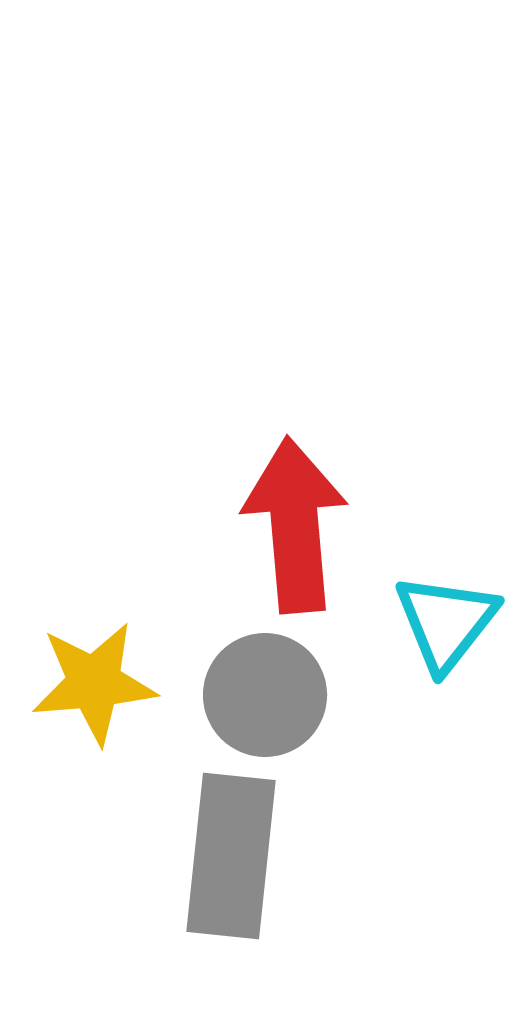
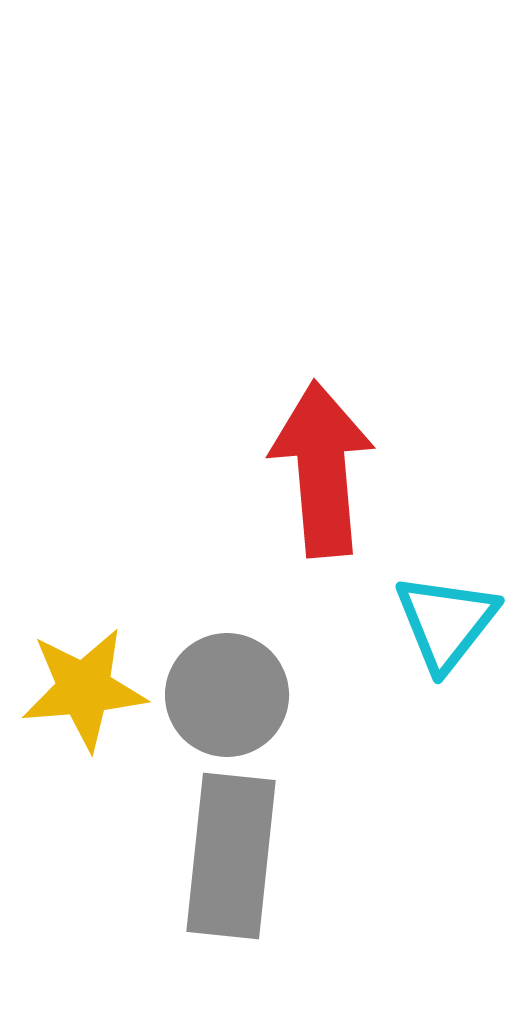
red arrow: moved 27 px right, 56 px up
yellow star: moved 10 px left, 6 px down
gray circle: moved 38 px left
